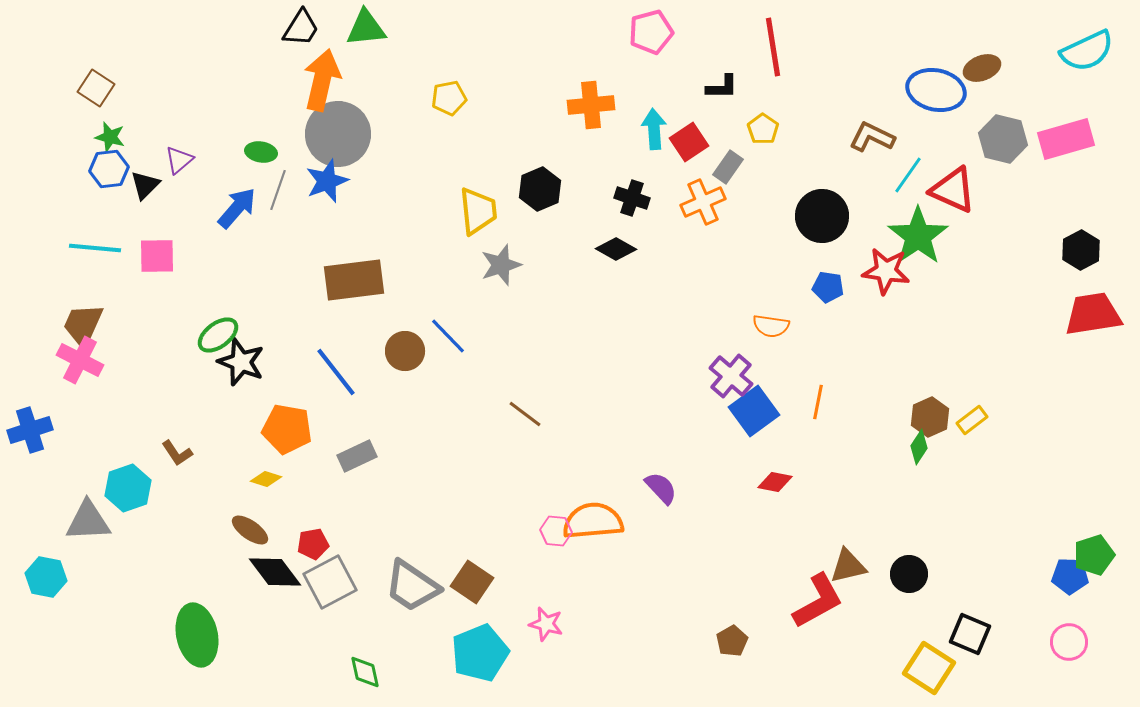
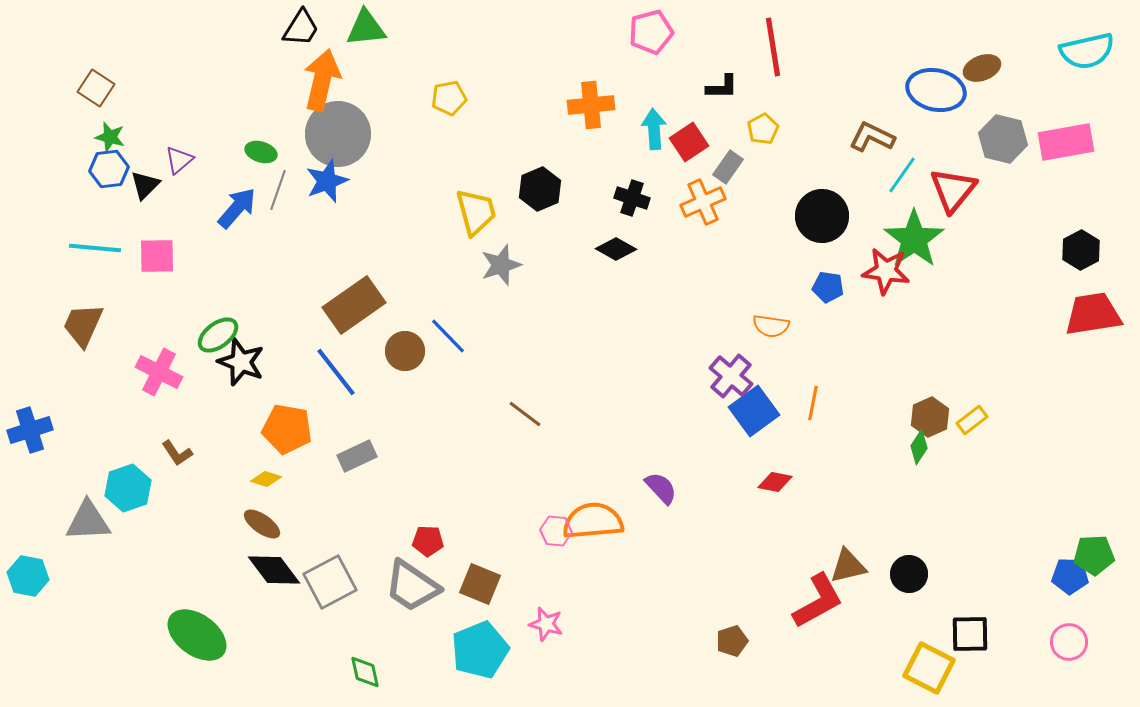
cyan semicircle at (1087, 51): rotated 12 degrees clockwise
yellow pentagon at (763, 129): rotated 8 degrees clockwise
pink rectangle at (1066, 139): moved 3 px down; rotated 6 degrees clockwise
green ellipse at (261, 152): rotated 8 degrees clockwise
cyan line at (908, 175): moved 6 px left
red triangle at (953, 190): rotated 45 degrees clockwise
yellow trapezoid at (478, 211): moved 2 px left, 1 px down; rotated 9 degrees counterclockwise
green star at (918, 236): moved 4 px left, 3 px down
brown rectangle at (354, 280): moved 25 px down; rotated 28 degrees counterclockwise
pink cross at (80, 360): moved 79 px right, 12 px down
orange line at (818, 402): moved 5 px left, 1 px down
brown ellipse at (250, 530): moved 12 px right, 6 px up
red pentagon at (313, 544): moved 115 px right, 3 px up; rotated 12 degrees clockwise
green pentagon at (1094, 555): rotated 15 degrees clockwise
black diamond at (275, 572): moved 1 px left, 2 px up
cyan hexagon at (46, 577): moved 18 px left, 1 px up
brown square at (472, 582): moved 8 px right, 2 px down; rotated 12 degrees counterclockwise
black square at (970, 634): rotated 24 degrees counterclockwise
green ellipse at (197, 635): rotated 42 degrees counterclockwise
brown pentagon at (732, 641): rotated 12 degrees clockwise
cyan pentagon at (480, 653): moved 3 px up
yellow square at (929, 668): rotated 6 degrees counterclockwise
